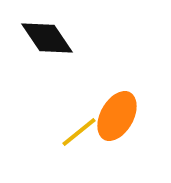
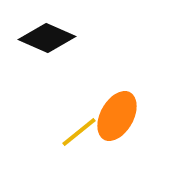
black diamond: rotated 32 degrees counterclockwise
